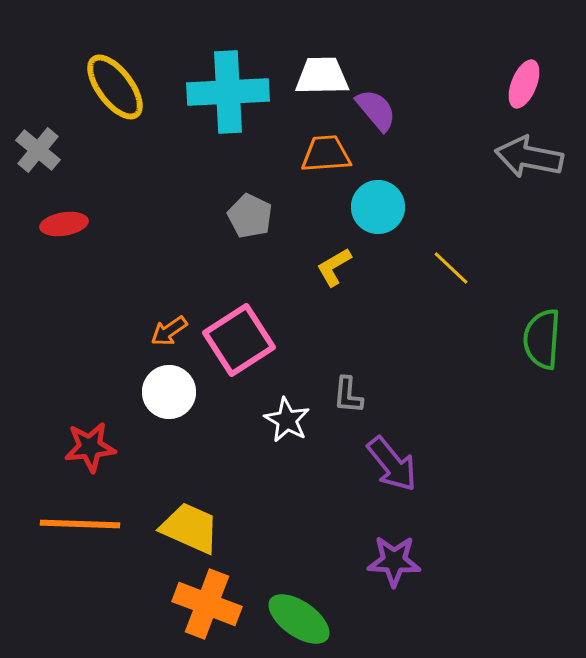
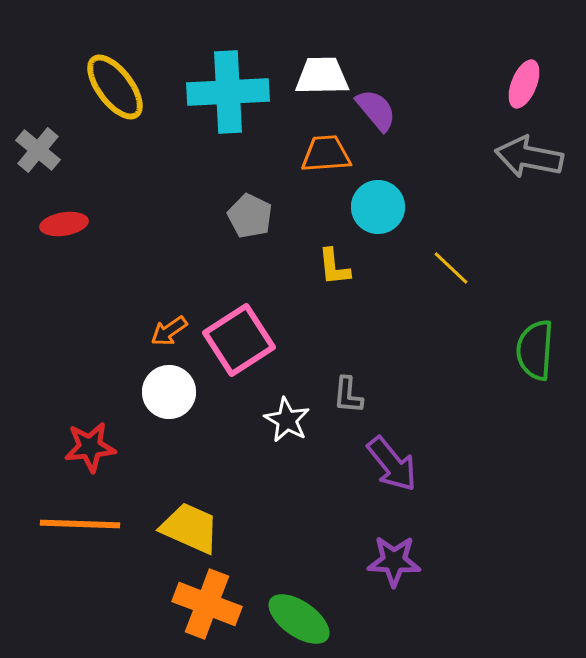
yellow L-shape: rotated 66 degrees counterclockwise
green semicircle: moved 7 px left, 11 px down
